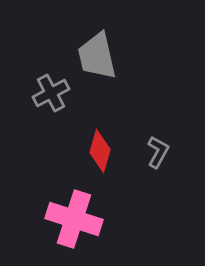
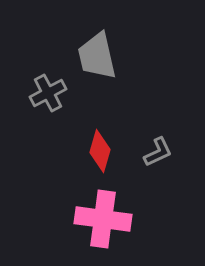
gray cross: moved 3 px left
gray L-shape: rotated 36 degrees clockwise
pink cross: moved 29 px right; rotated 10 degrees counterclockwise
